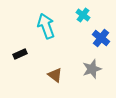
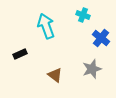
cyan cross: rotated 16 degrees counterclockwise
